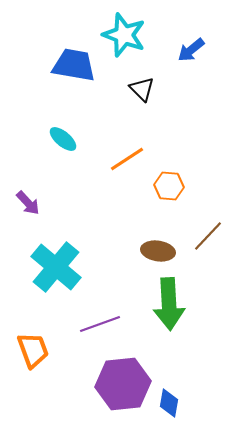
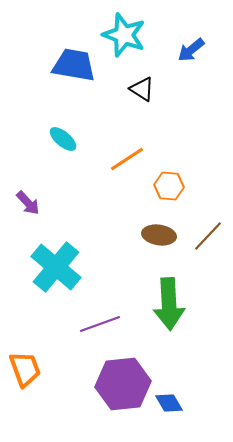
black triangle: rotated 12 degrees counterclockwise
brown ellipse: moved 1 px right, 16 px up
orange trapezoid: moved 8 px left, 19 px down
blue diamond: rotated 40 degrees counterclockwise
